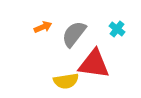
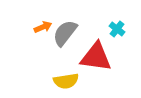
gray semicircle: moved 9 px left, 1 px up
red triangle: moved 2 px right, 7 px up
